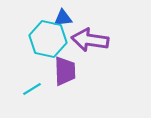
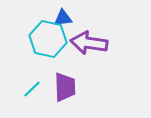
purple arrow: moved 1 px left, 3 px down
purple trapezoid: moved 16 px down
cyan line: rotated 12 degrees counterclockwise
